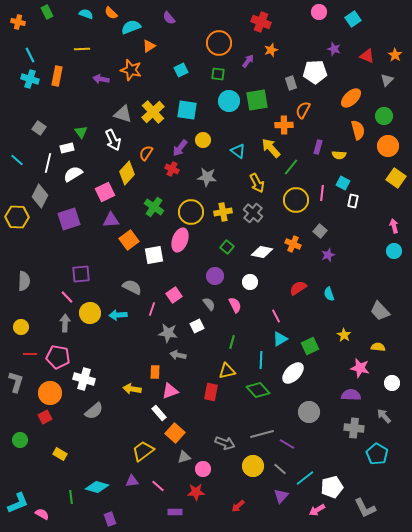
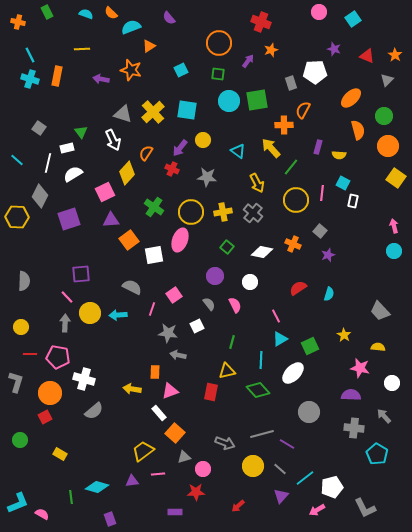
cyan semicircle at (329, 294): rotated 144 degrees counterclockwise
pink line at (158, 486): moved 12 px up; rotated 48 degrees counterclockwise
